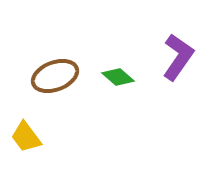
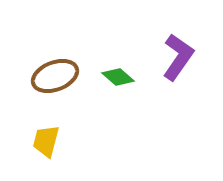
yellow trapezoid: moved 20 px right, 4 px down; rotated 52 degrees clockwise
